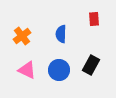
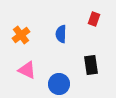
red rectangle: rotated 24 degrees clockwise
orange cross: moved 1 px left, 1 px up
black rectangle: rotated 36 degrees counterclockwise
blue circle: moved 14 px down
